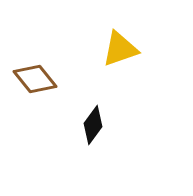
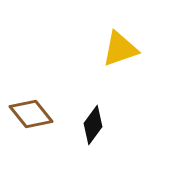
brown diamond: moved 4 px left, 35 px down
